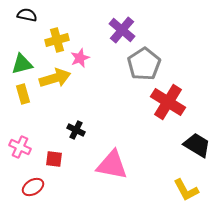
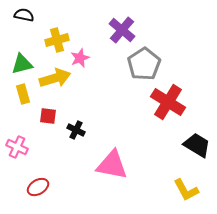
black semicircle: moved 3 px left
pink cross: moved 3 px left
red square: moved 6 px left, 43 px up
red ellipse: moved 5 px right
